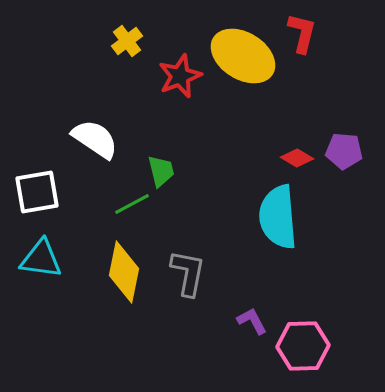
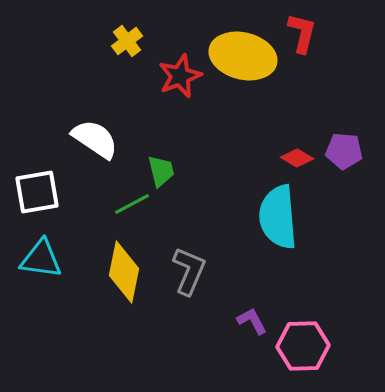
yellow ellipse: rotated 18 degrees counterclockwise
gray L-shape: moved 1 px right, 2 px up; rotated 12 degrees clockwise
